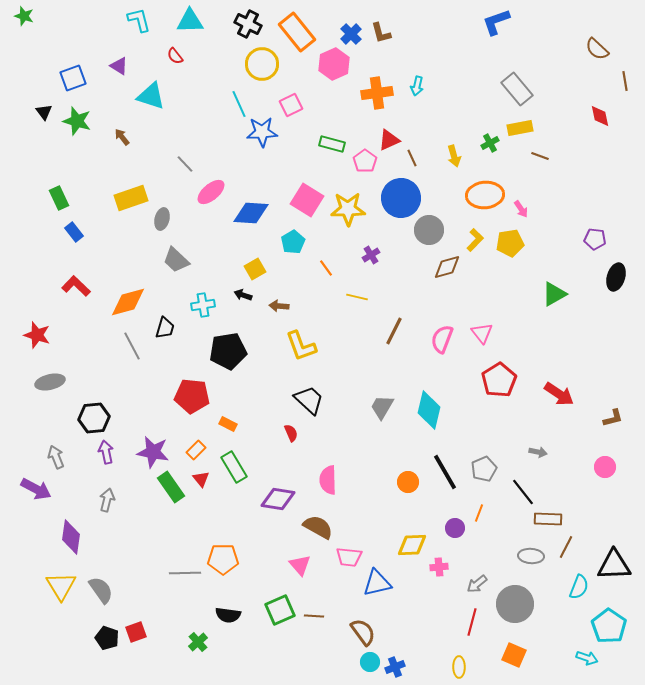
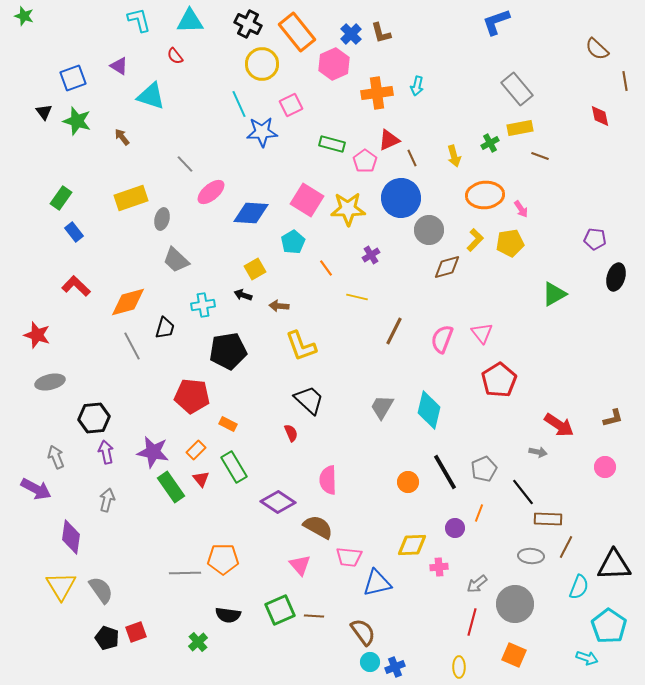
green rectangle at (59, 198): moved 2 px right; rotated 60 degrees clockwise
red arrow at (559, 394): moved 31 px down
purple diamond at (278, 499): moved 3 px down; rotated 24 degrees clockwise
